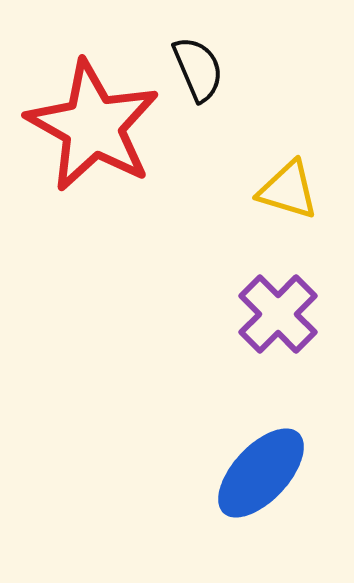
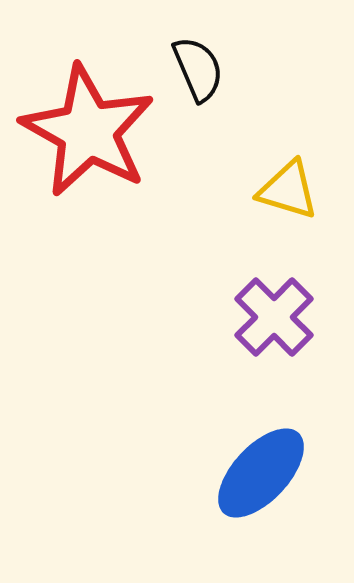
red star: moved 5 px left, 5 px down
purple cross: moved 4 px left, 3 px down
